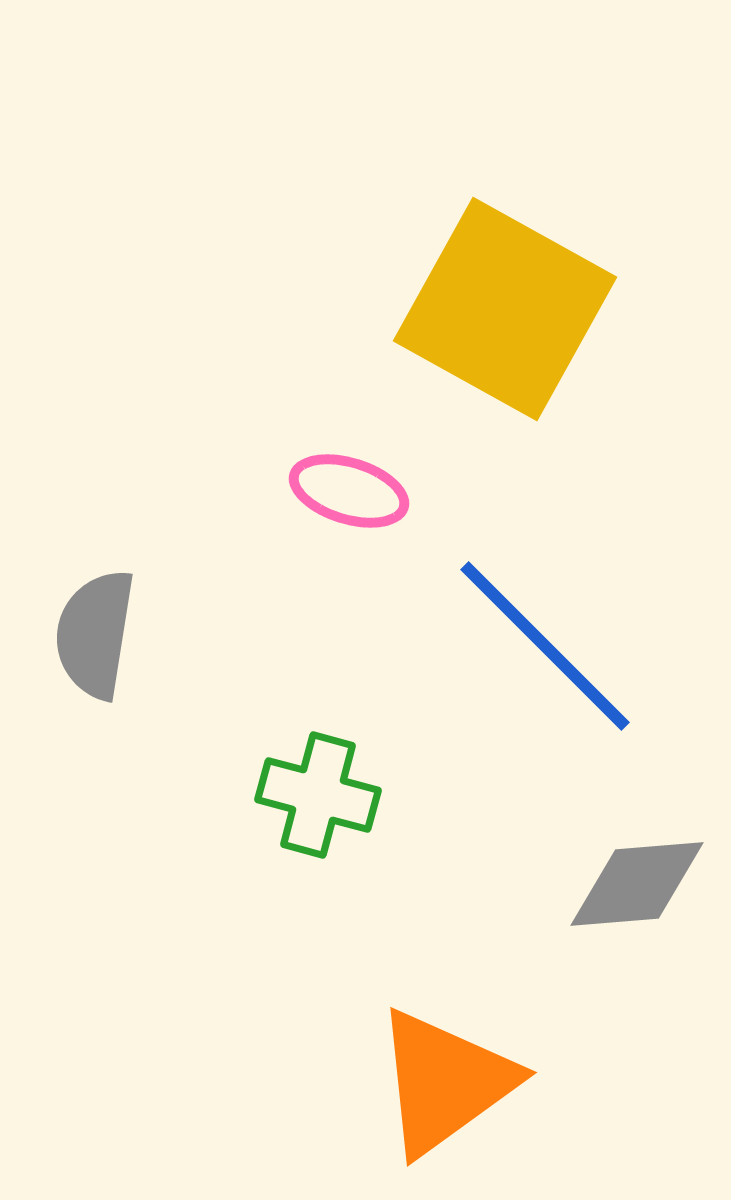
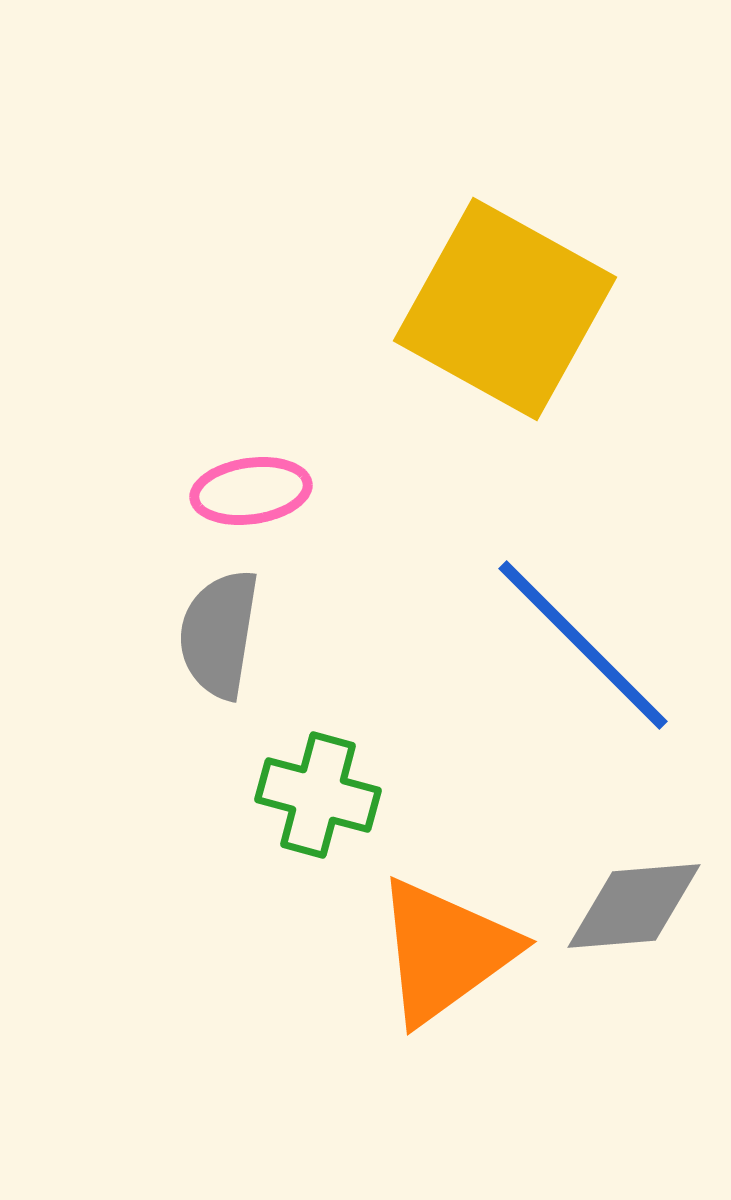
pink ellipse: moved 98 px left; rotated 25 degrees counterclockwise
gray semicircle: moved 124 px right
blue line: moved 38 px right, 1 px up
gray diamond: moved 3 px left, 22 px down
orange triangle: moved 131 px up
